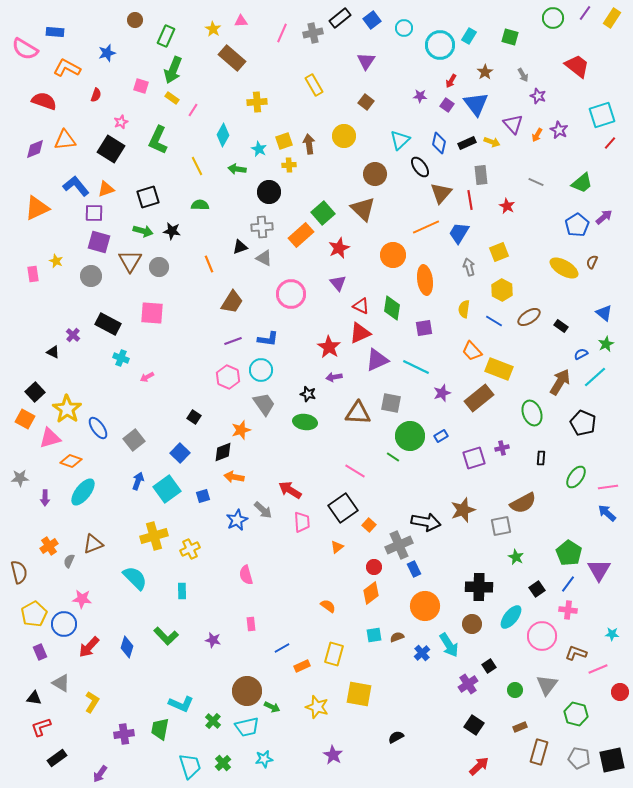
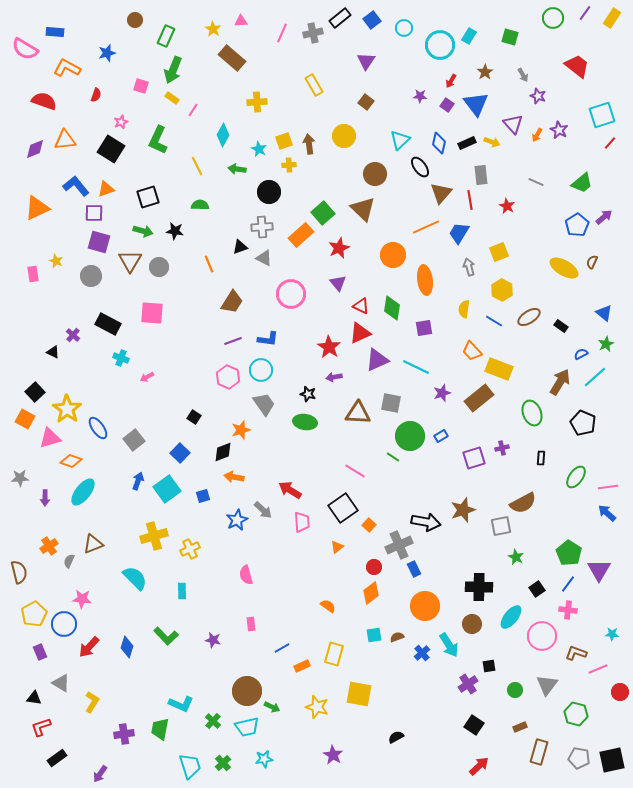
black star at (172, 231): moved 3 px right
black square at (489, 666): rotated 24 degrees clockwise
